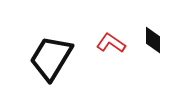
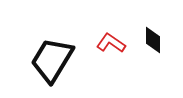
black trapezoid: moved 1 px right, 2 px down
